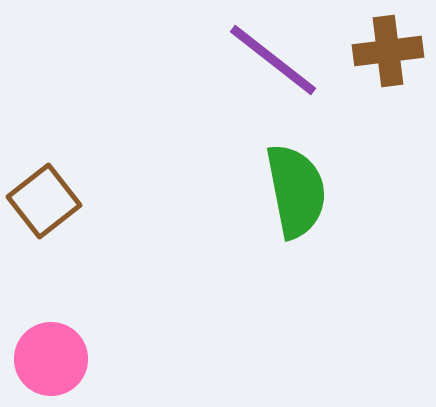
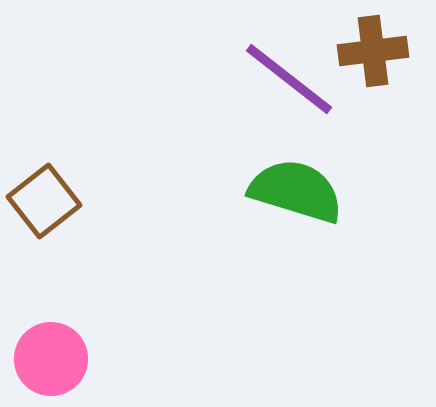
brown cross: moved 15 px left
purple line: moved 16 px right, 19 px down
green semicircle: rotated 62 degrees counterclockwise
